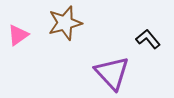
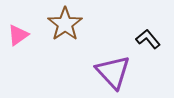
brown star: moved 1 px down; rotated 20 degrees counterclockwise
purple triangle: moved 1 px right, 1 px up
